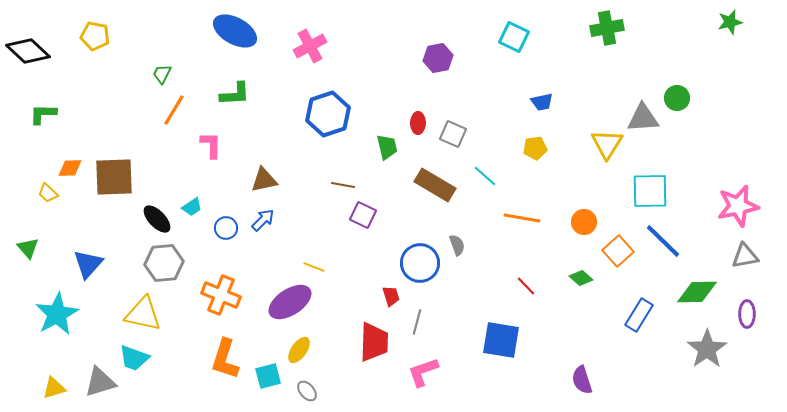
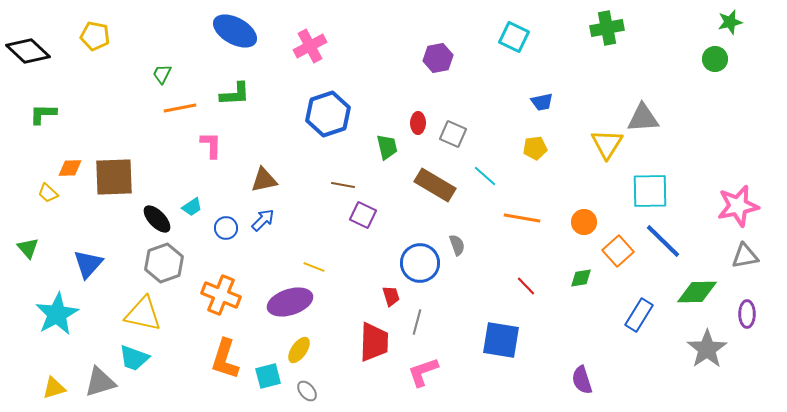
green circle at (677, 98): moved 38 px right, 39 px up
orange line at (174, 110): moved 6 px right, 2 px up; rotated 48 degrees clockwise
gray hexagon at (164, 263): rotated 15 degrees counterclockwise
green diamond at (581, 278): rotated 50 degrees counterclockwise
purple ellipse at (290, 302): rotated 15 degrees clockwise
